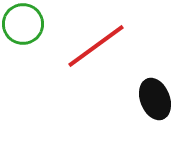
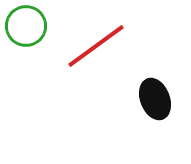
green circle: moved 3 px right, 2 px down
